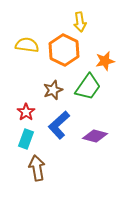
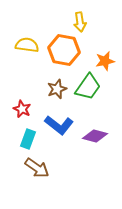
orange hexagon: rotated 16 degrees counterclockwise
brown star: moved 4 px right, 1 px up
red star: moved 4 px left, 3 px up; rotated 12 degrees counterclockwise
blue L-shape: rotated 100 degrees counterclockwise
cyan rectangle: moved 2 px right
brown arrow: rotated 135 degrees clockwise
